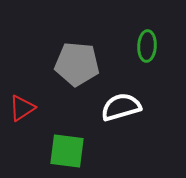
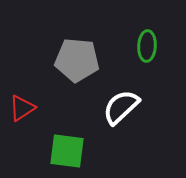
gray pentagon: moved 4 px up
white semicircle: rotated 27 degrees counterclockwise
